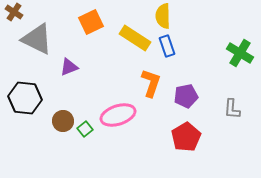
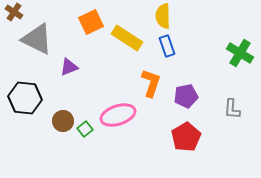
yellow rectangle: moved 8 px left
